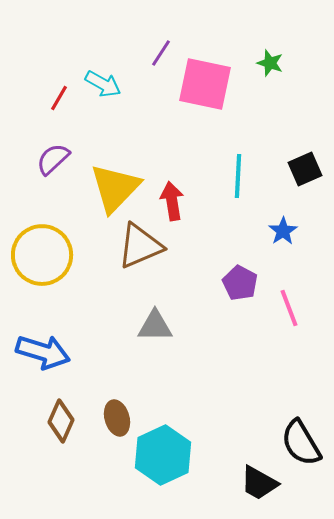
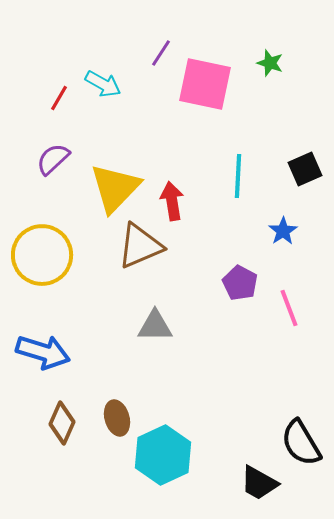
brown diamond: moved 1 px right, 2 px down
